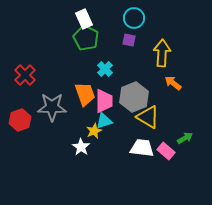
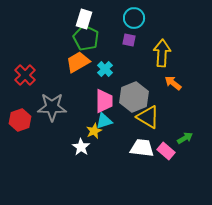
white rectangle: rotated 42 degrees clockwise
orange trapezoid: moved 7 px left, 32 px up; rotated 100 degrees counterclockwise
